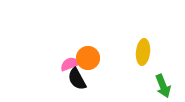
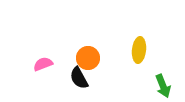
yellow ellipse: moved 4 px left, 2 px up
pink semicircle: moved 27 px left
black semicircle: moved 2 px right, 1 px up
